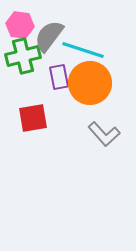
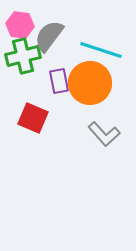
cyan line: moved 18 px right
purple rectangle: moved 4 px down
red square: rotated 32 degrees clockwise
